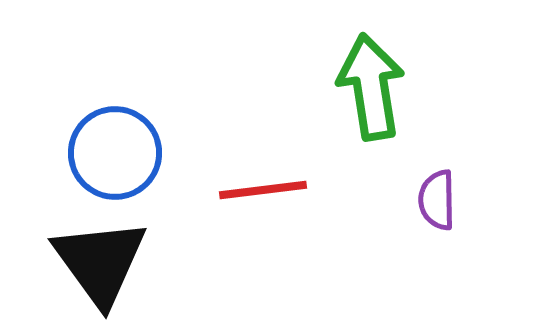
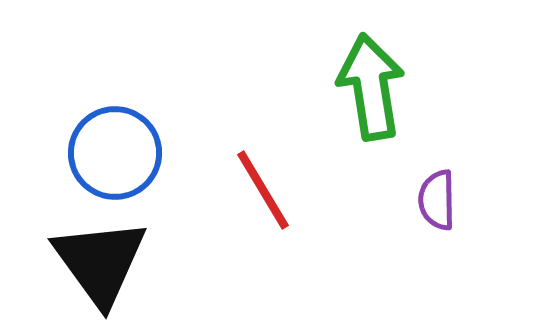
red line: rotated 66 degrees clockwise
